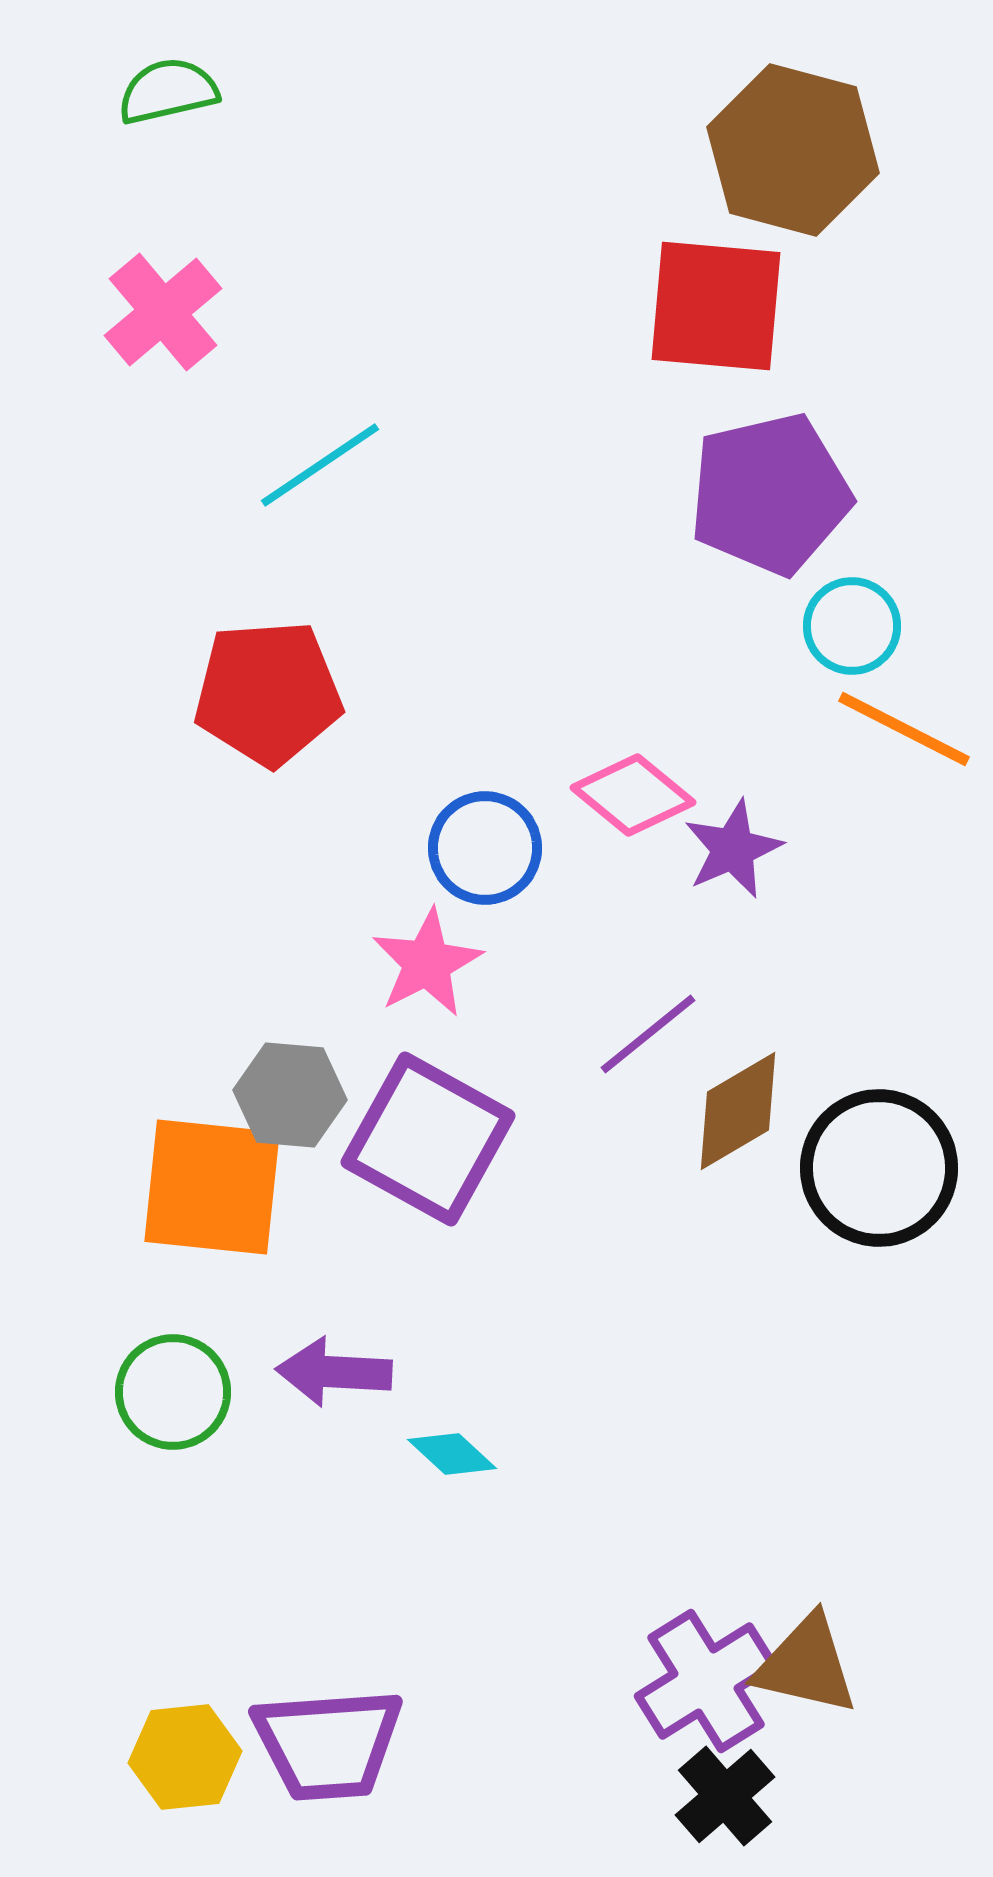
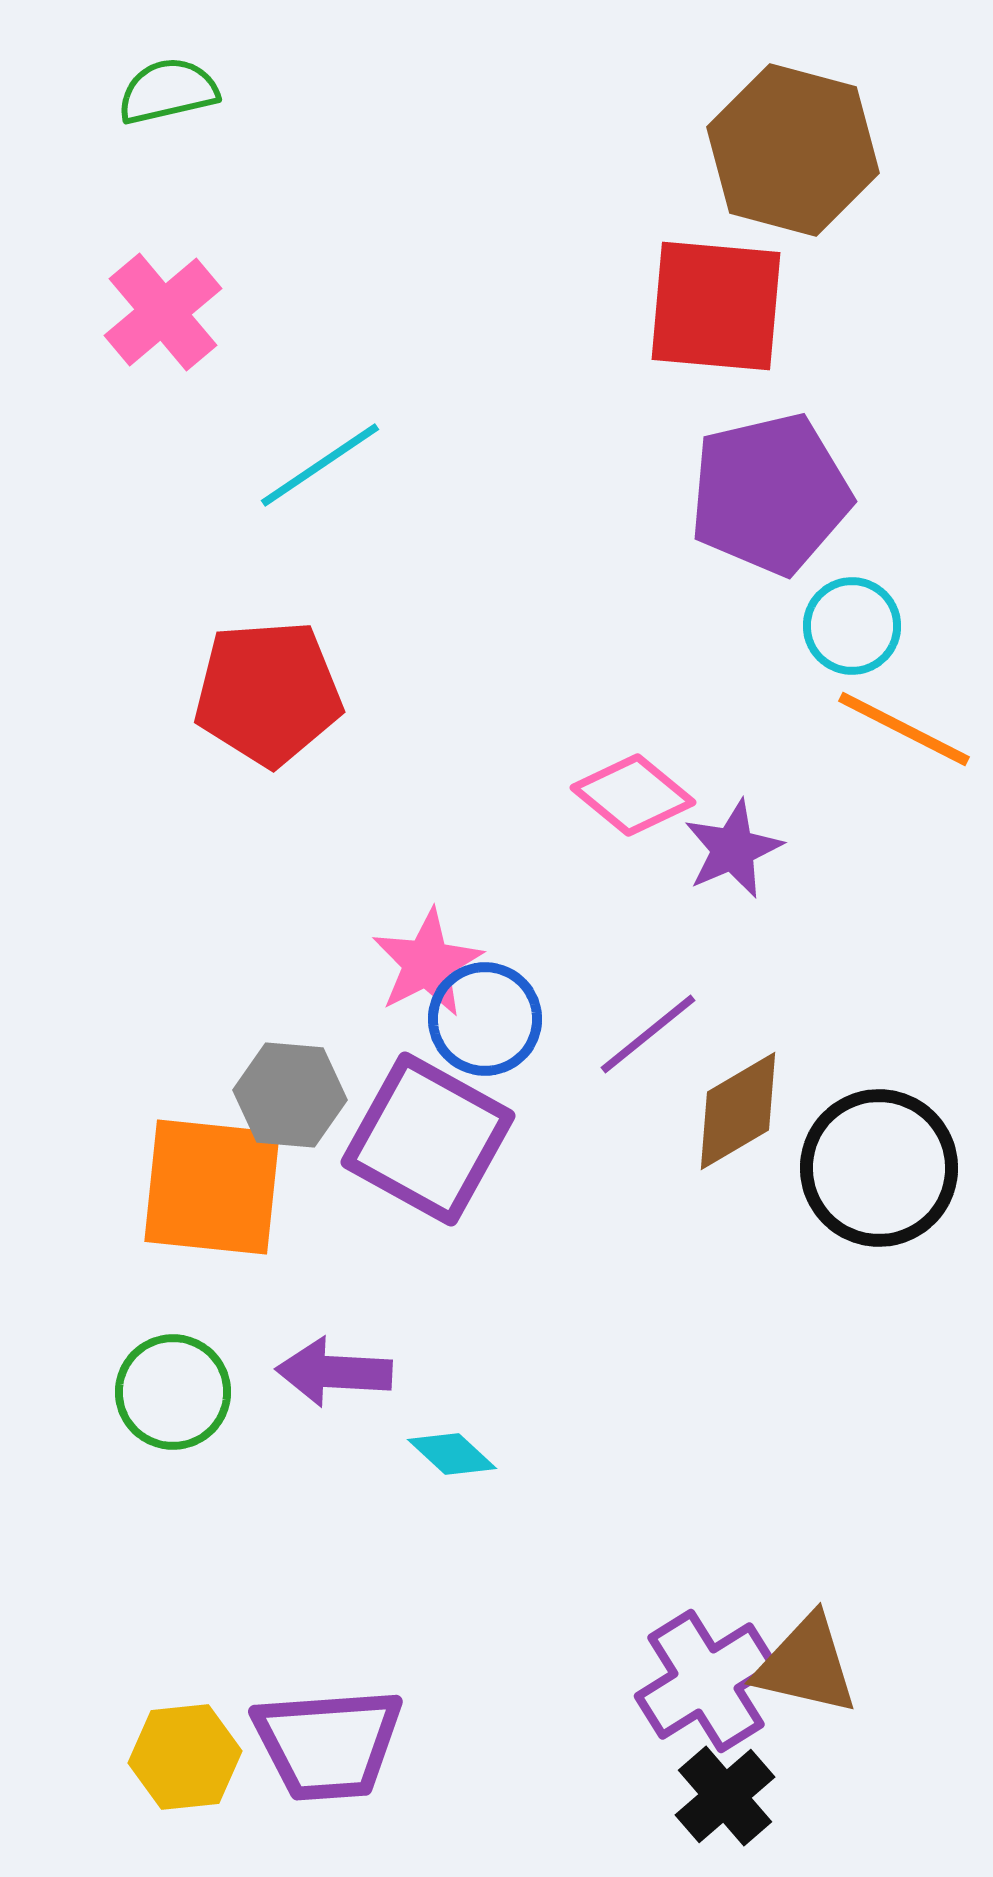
blue circle: moved 171 px down
